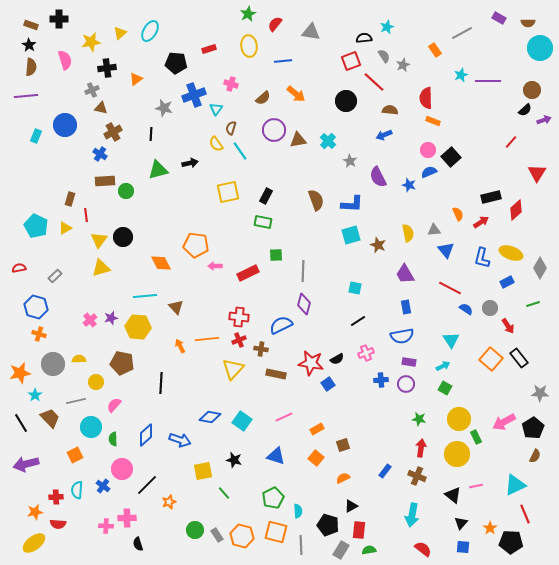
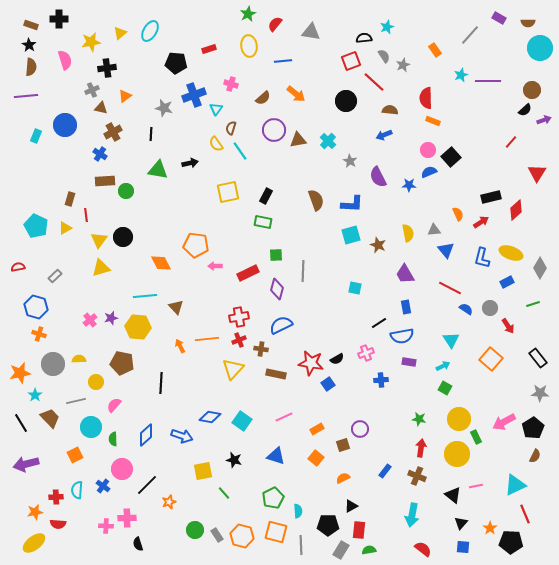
gray line at (462, 33): moved 8 px right, 2 px down; rotated 20 degrees counterclockwise
orange triangle at (136, 79): moved 11 px left, 17 px down
green triangle at (158, 170): rotated 25 degrees clockwise
blue star at (409, 185): rotated 16 degrees counterclockwise
red semicircle at (19, 268): moved 1 px left, 1 px up
purple diamond at (304, 304): moved 27 px left, 15 px up
red cross at (239, 317): rotated 18 degrees counterclockwise
black line at (358, 321): moved 21 px right, 2 px down
black rectangle at (519, 358): moved 19 px right
purple circle at (406, 384): moved 46 px left, 45 px down
blue arrow at (180, 440): moved 2 px right, 4 px up
black pentagon at (328, 525): rotated 15 degrees counterclockwise
